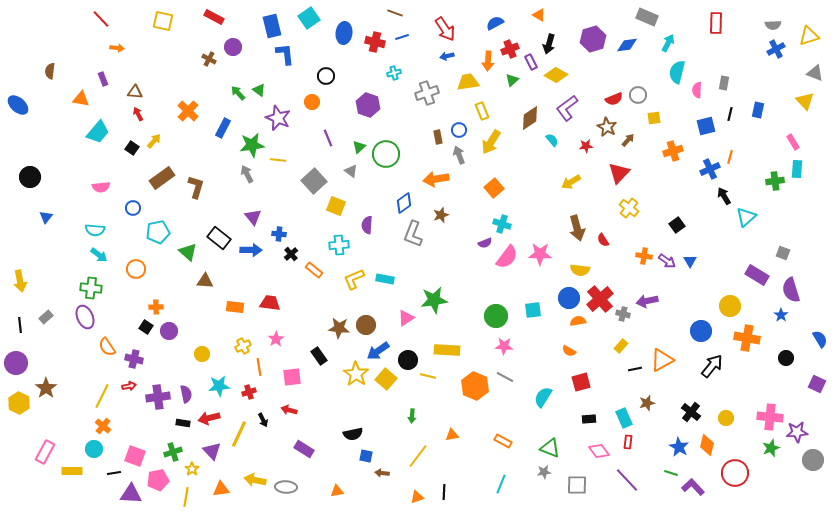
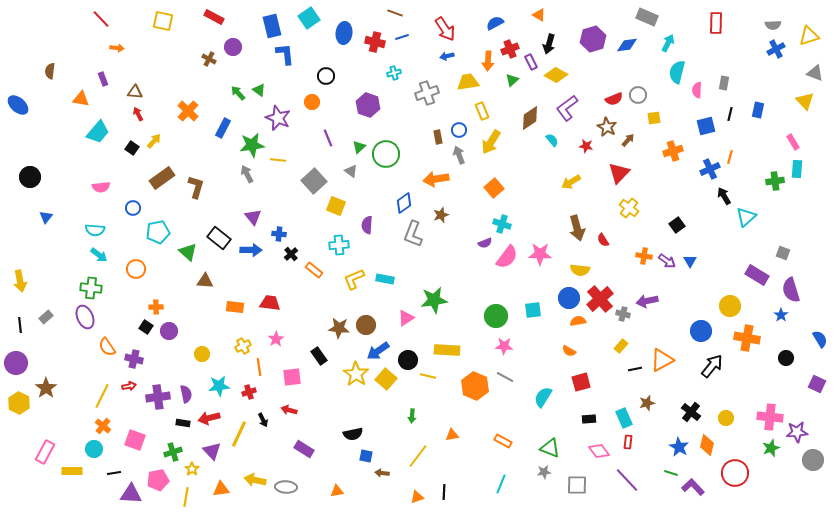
red star at (586, 146): rotated 16 degrees clockwise
pink square at (135, 456): moved 16 px up
